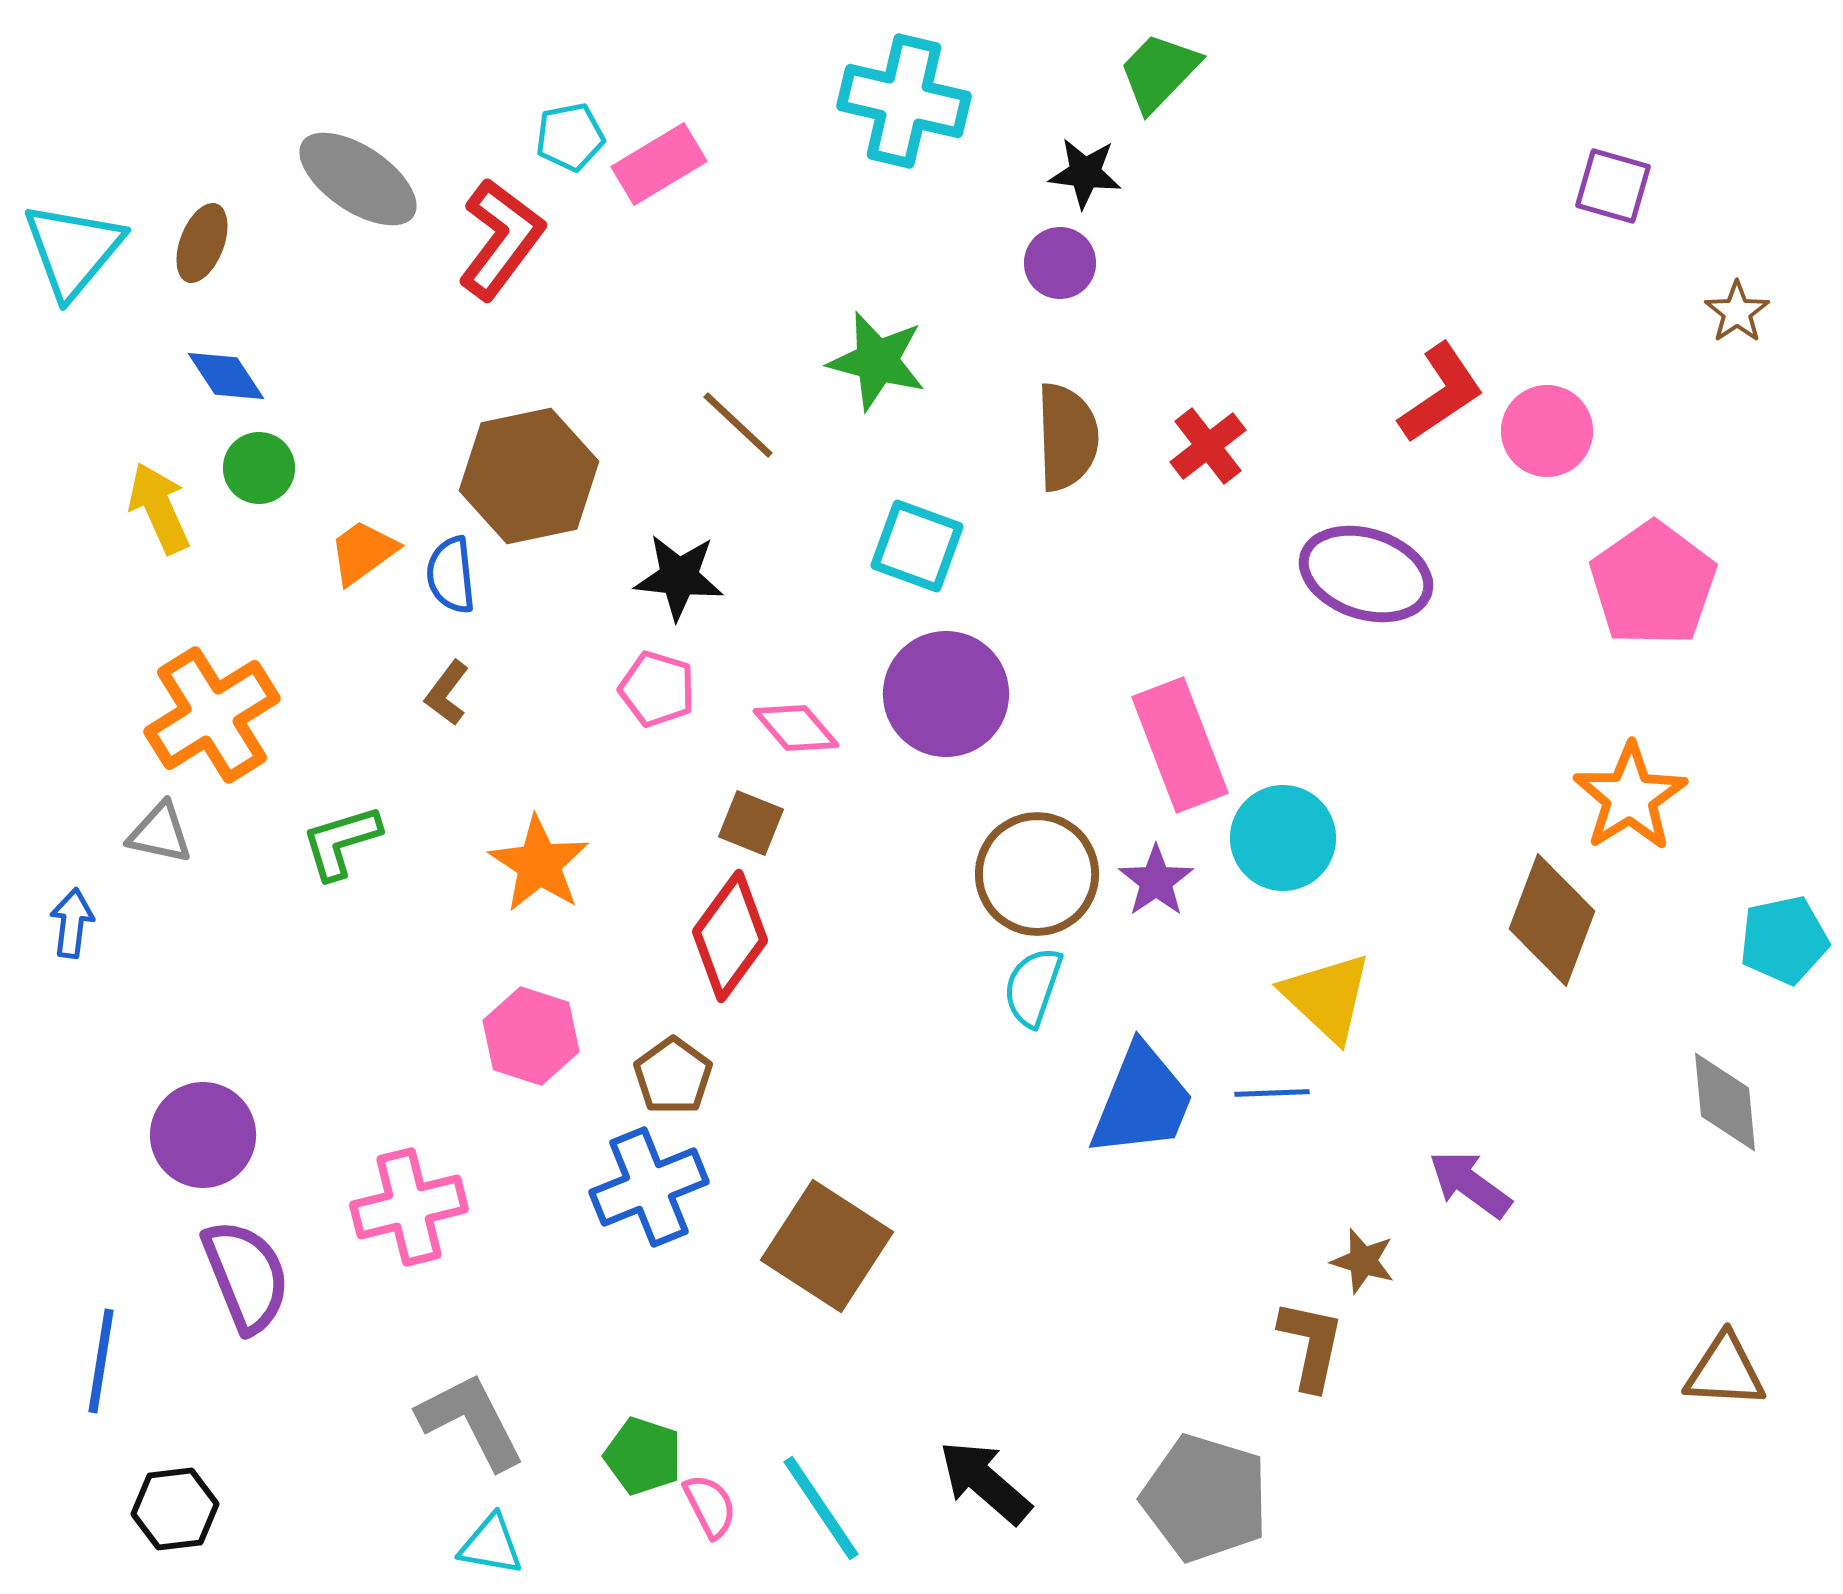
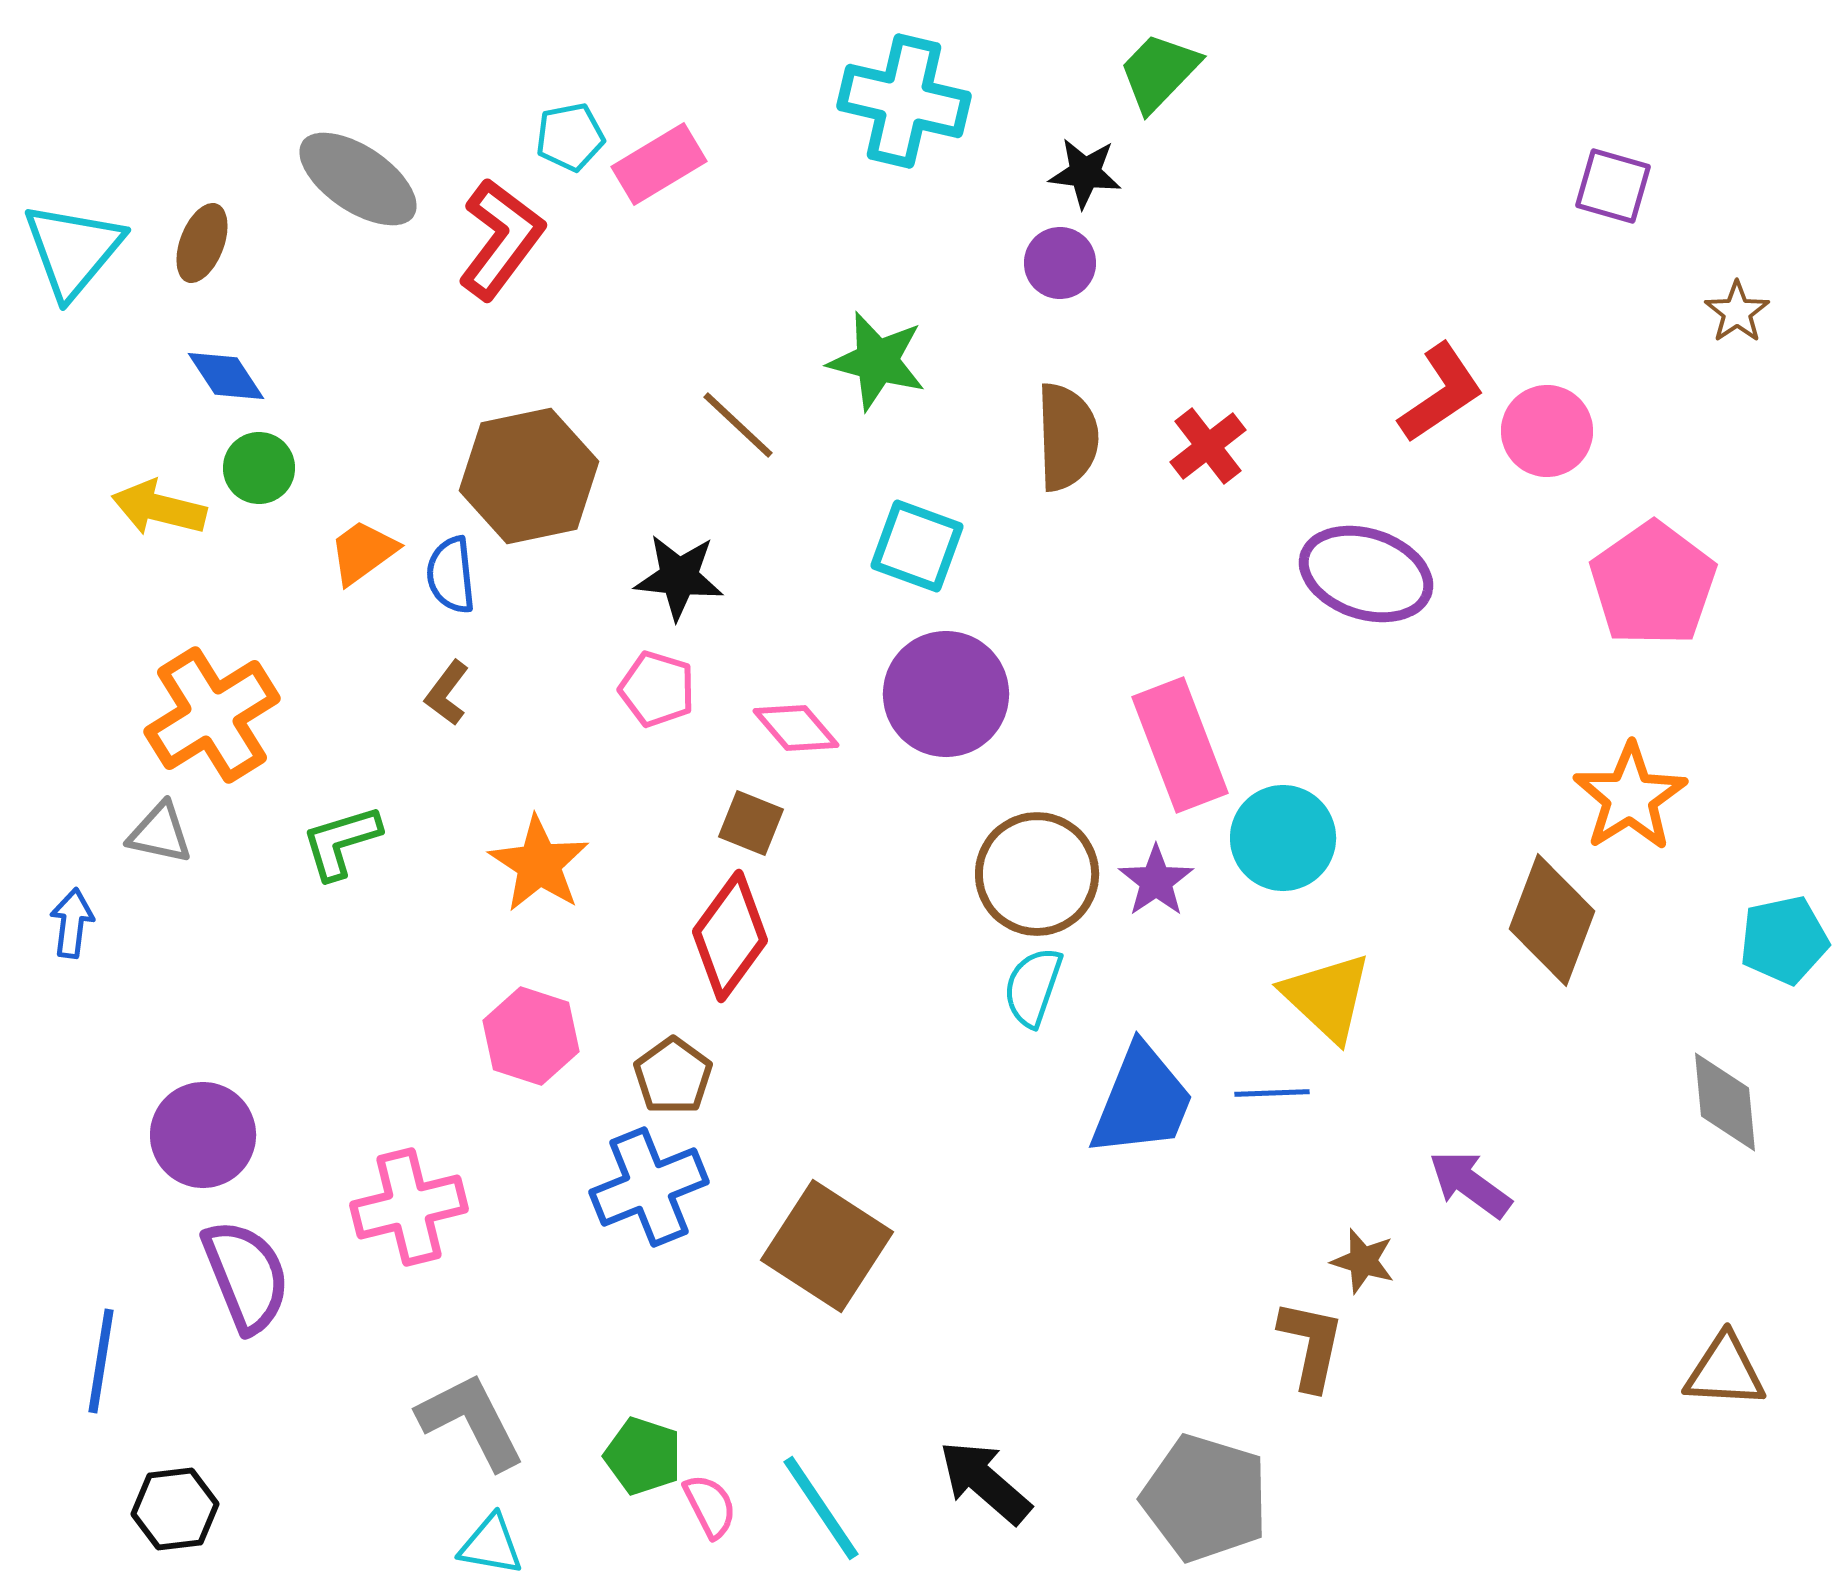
yellow arrow at (159, 508): rotated 52 degrees counterclockwise
